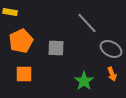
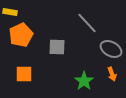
orange pentagon: moved 6 px up
gray square: moved 1 px right, 1 px up
